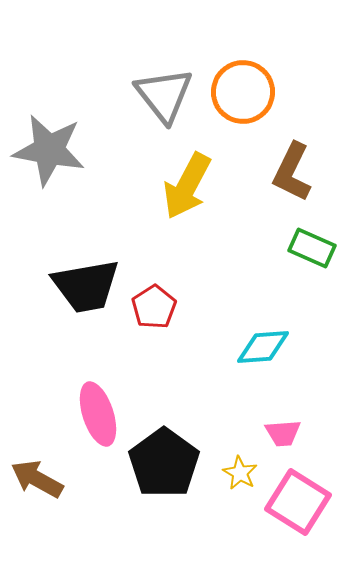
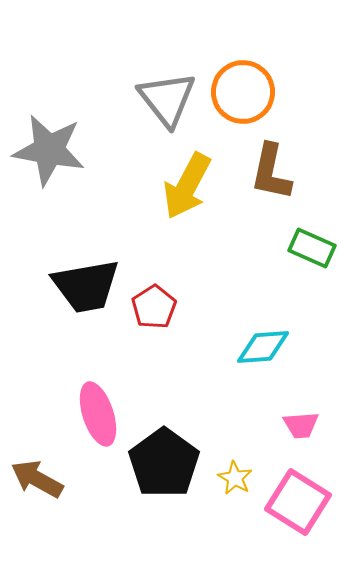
gray triangle: moved 3 px right, 4 px down
brown L-shape: moved 21 px left; rotated 14 degrees counterclockwise
pink trapezoid: moved 18 px right, 8 px up
yellow star: moved 5 px left, 5 px down
